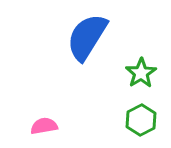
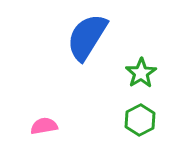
green hexagon: moved 1 px left
